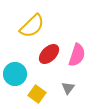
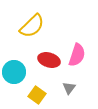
red ellipse: moved 6 px down; rotated 60 degrees clockwise
cyan circle: moved 1 px left, 2 px up
gray triangle: moved 1 px right
yellow square: moved 1 px down
